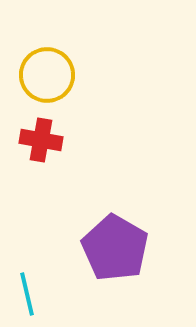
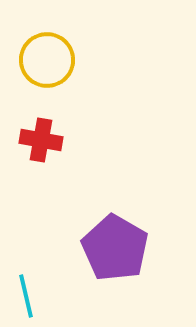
yellow circle: moved 15 px up
cyan line: moved 1 px left, 2 px down
